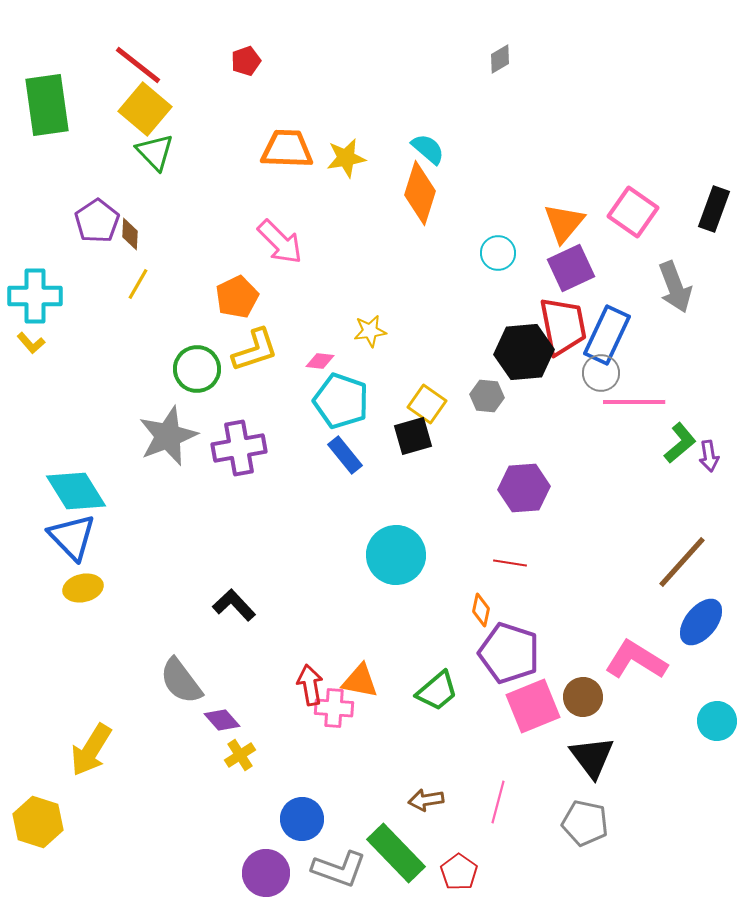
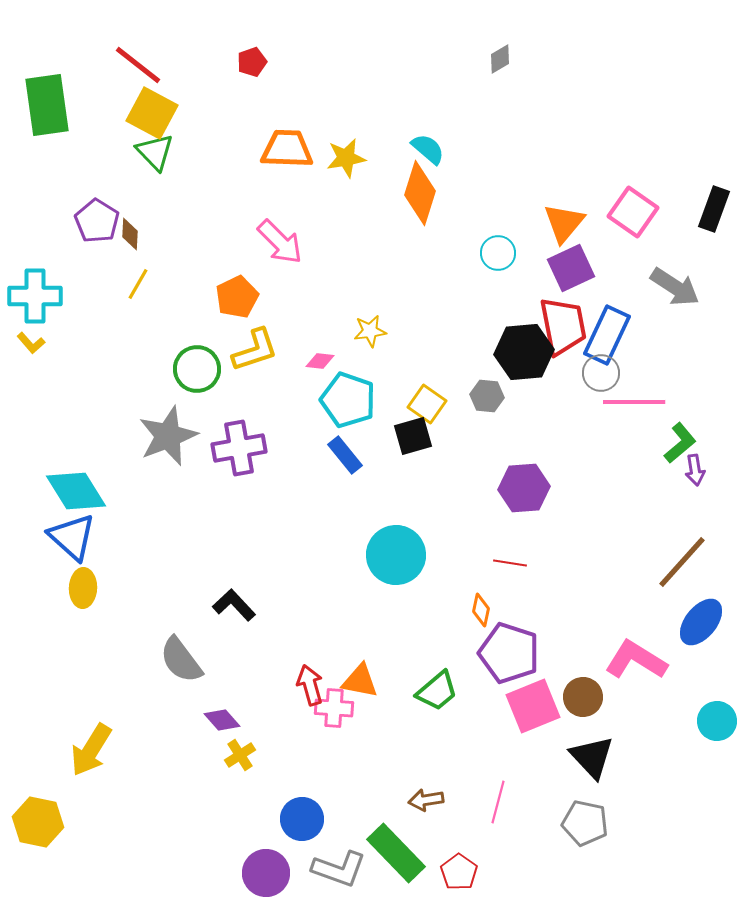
red pentagon at (246, 61): moved 6 px right, 1 px down
yellow square at (145, 109): moved 7 px right, 4 px down; rotated 12 degrees counterclockwise
purple pentagon at (97, 221): rotated 6 degrees counterclockwise
gray arrow at (675, 287): rotated 36 degrees counterclockwise
cyan pentagon at (341, 401): moved 7 px right, 1 px up
purple arrow at (709, 456): moved 14 px left, 14 px down
blue triangle at (72, 537): rotated 4 degrees counterclockwise
yellow ellipse at (83, 588): rotated 75 degrees counterclockwise
gray semicircle at (181, 681): moved 21 px up
red arrow at (310, 685): rotated 6 degrees counterclockwise
black triangle at (592, 757): rotated 6 degrees counterclockwise
yellow hexagon at (38, 822): rotated 6 degrees counterclockwise
